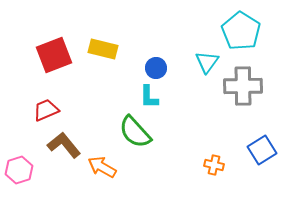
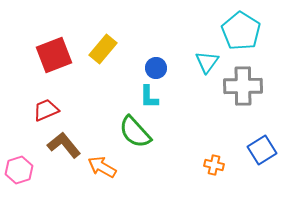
yellow rectangle: rotated 64 degrees counterclockwise
